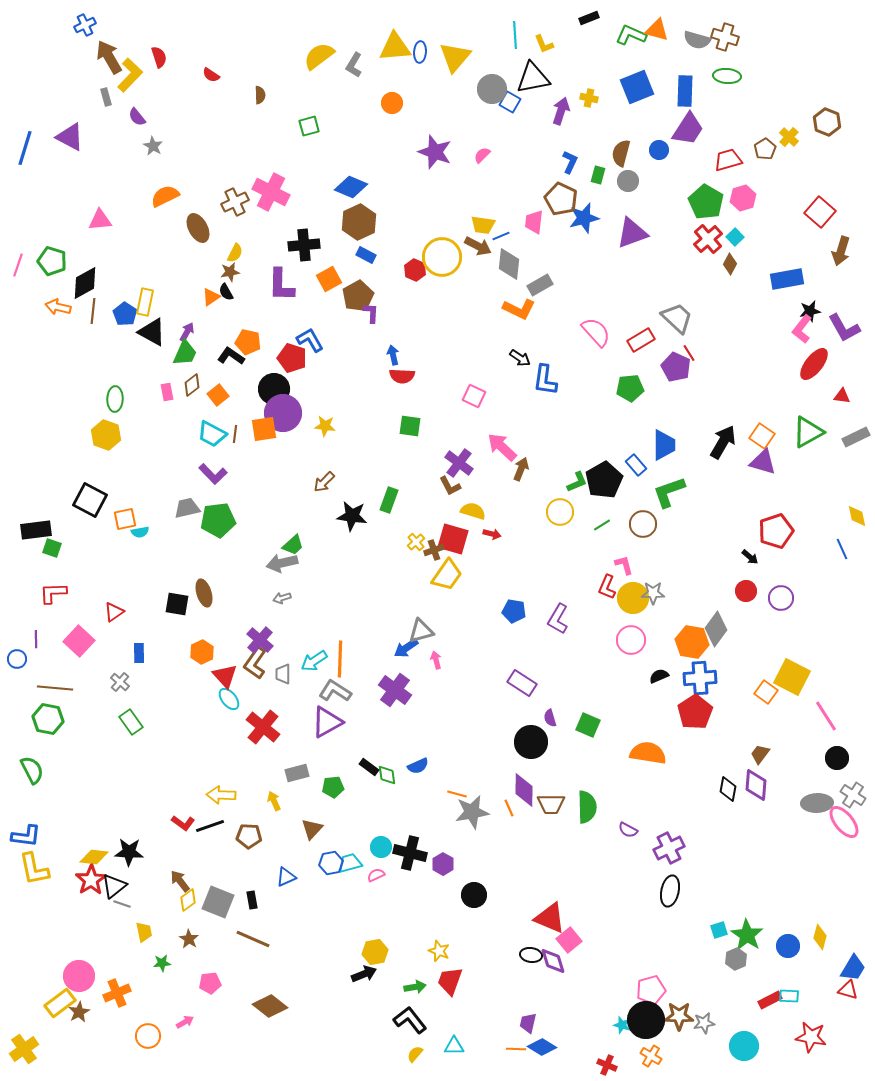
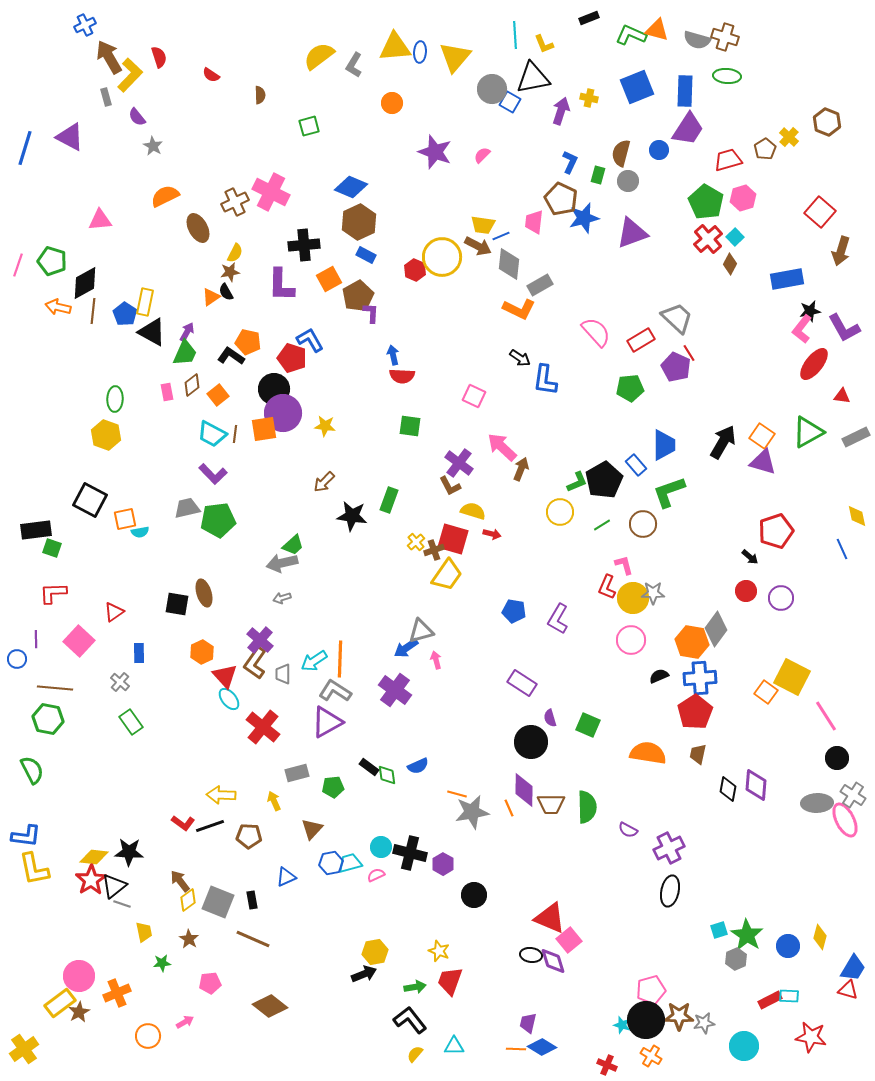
brown trapezoid at (760, 754): moved 62 px left; rotated 25 degrees counterclockwise
pink ellipse at (844, 822): moved 1 px right, 2 px up; rotated 12 degrees clockwise
